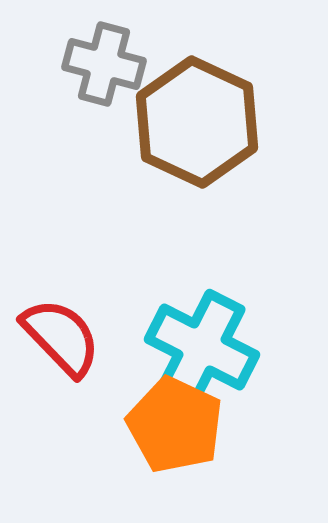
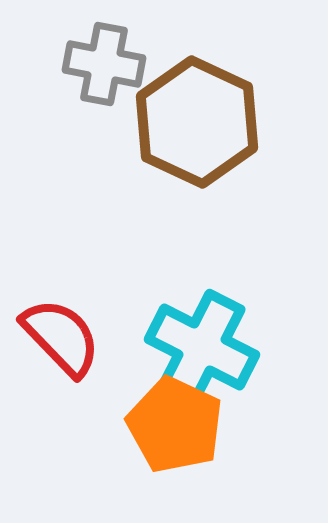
gray cross: rotated 4 degrees counterclockwise
